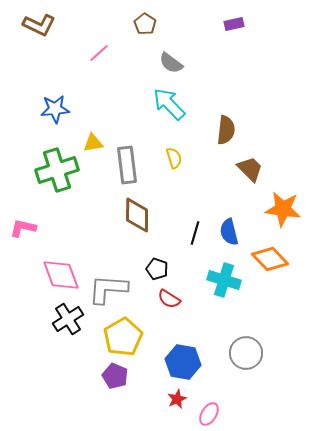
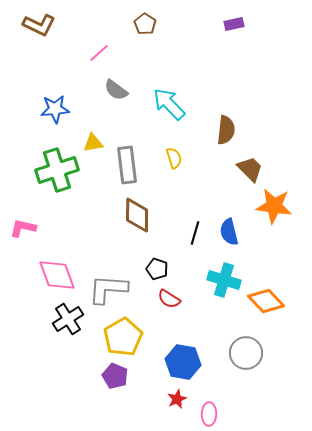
gray semicircle: moved 55 px left, 27 px down
orange star: moved 9 px left, 3 px up
orange diamond: moved 4 px left, 42 px down
pink diamond: moved 4 px left
pink ellipse: rotated 30 degrees counterclockwise
